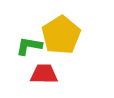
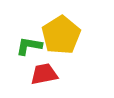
red trapezoid: rotated 12 degrees counterclockwise
